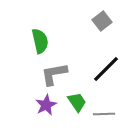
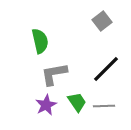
gray line: moved 8 px up
